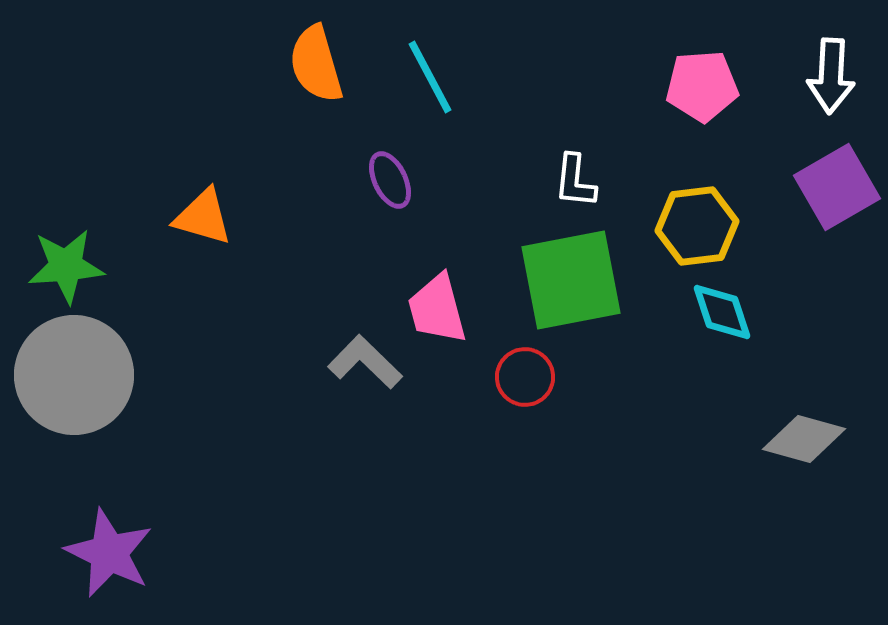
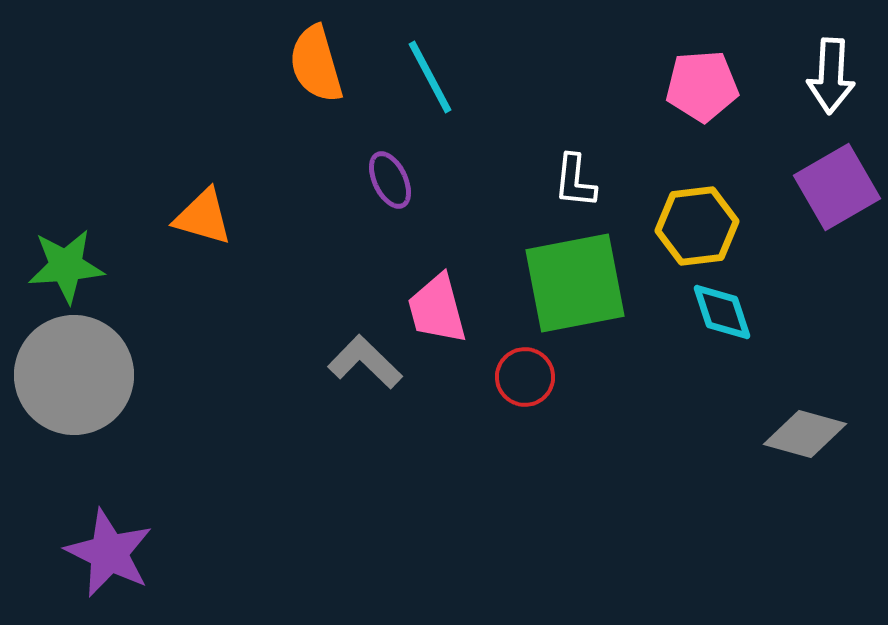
green square: moved 4 px right, 3 px down
gray diamond: moved 1 px right, 5 px up
